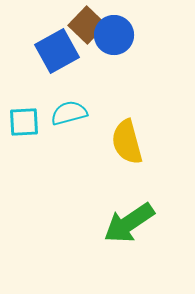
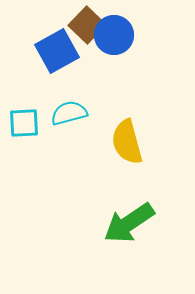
cyan square: moved 1 px down
